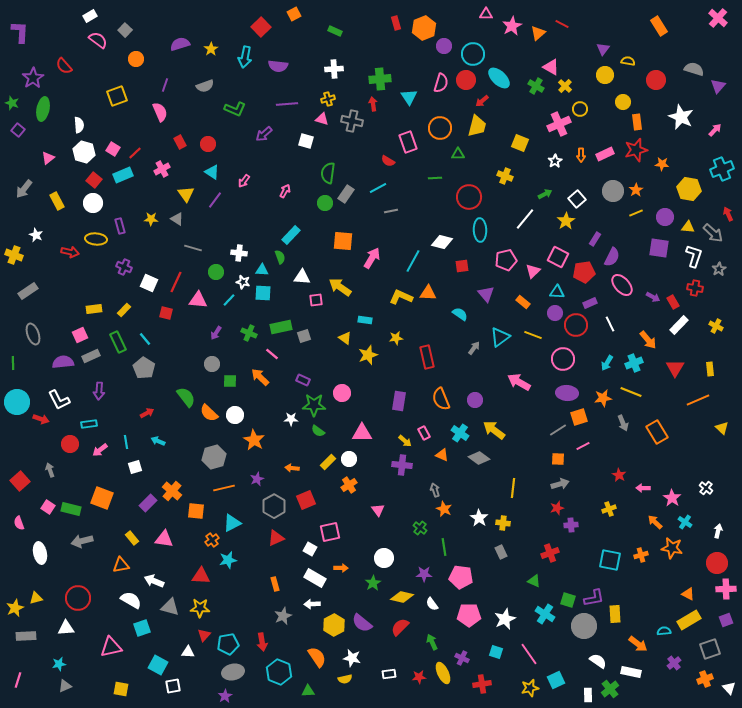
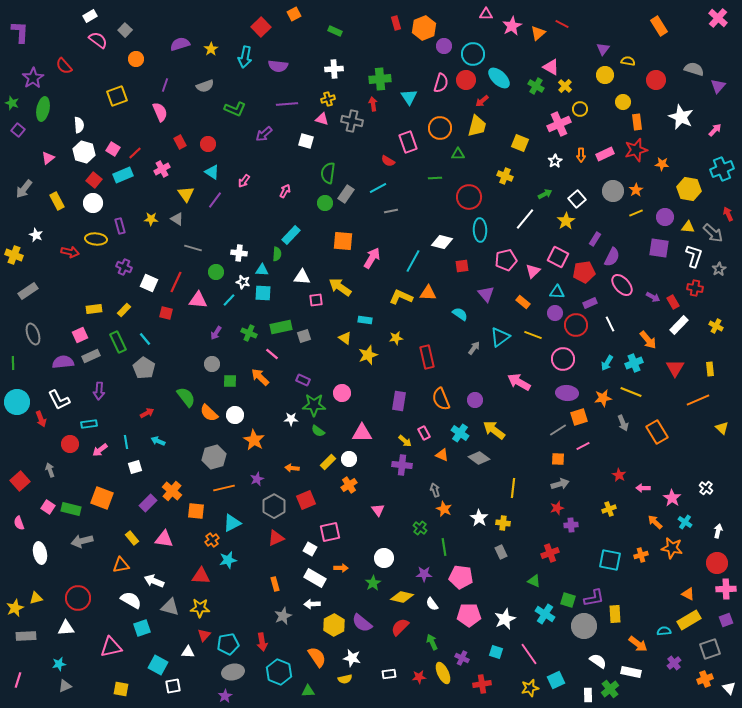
green semicircle at (280, 257): moved 3 px left, 3 px up; rotated 24 degrees clockwise
red arrow at (41, 419): rotated 49 degrees clockwise
